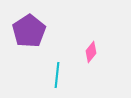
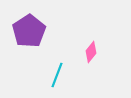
cyan line: rotated 15 degrees clockwise
